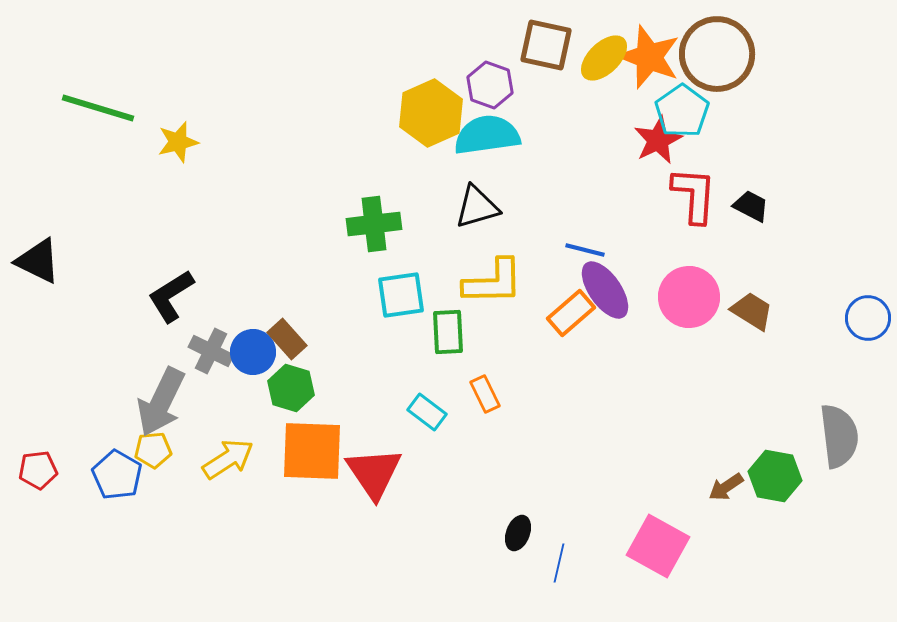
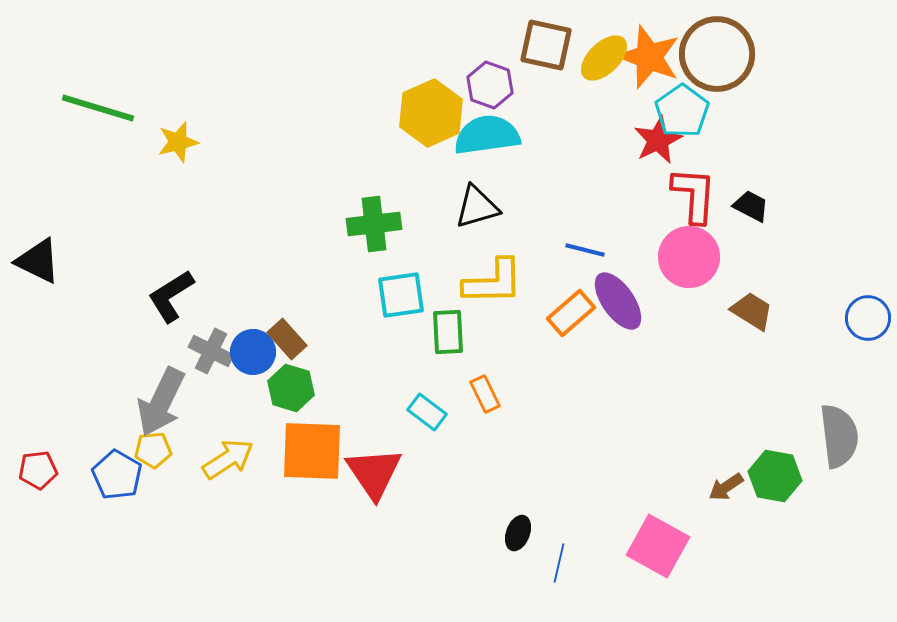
purple ellipse at (605, 290): moved 13 px right, 11 px down
pink circle at (689, 297): moved 40 px up
